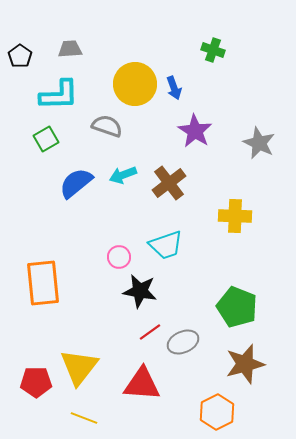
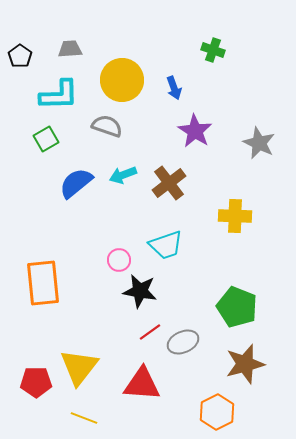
yellow circle: moved 13 px left, 4 px up
pink circle: moved 3 px down
